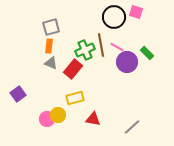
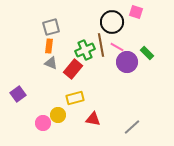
black circle: moved 2 px left, 5 px down
pink circle: moved 4 px left, 4 px down
